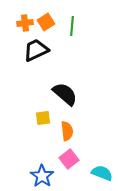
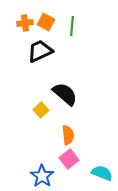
orange square: rotated 30 degrees counterclockwise
black trapezoid: moved 4 px right, 1 px down
yellow square: moved 2 px left, 8 px up; rotated 35 degrees counterclockwise
orange semicircle: moved 1 px right, 4 px down
